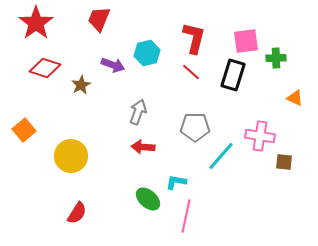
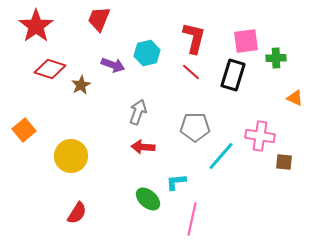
red star: moved 3 px down
red diamond: moved 5 px right, 1 px down
cyan L-shape: rotated 15 degrees counterclockwise
pink line: moved 6 px right, 3 px down
